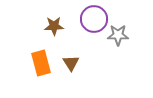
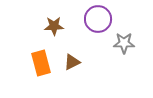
purple circle: moved 4 px right
gray star: moved 6 px right, 8 px down
brown triangle: moved 1 px right, 1 px up; rotated 36 degrees clockwise
